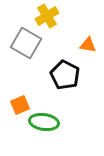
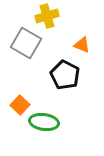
yellow cross: rotated 15 degrees clockwise
orange triangle: moved 6 px left; rotated 12 degrees clockwise
orange square: rotated 24 degrees counterclockwise
